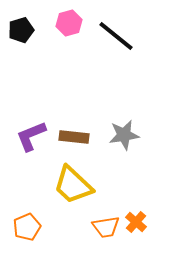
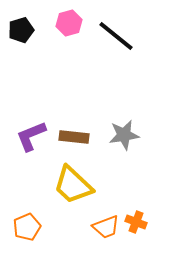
orange cross: rotated 20 degrees counterclockwise
orange trapezoid: rotated 12 degrees counterclockwise
